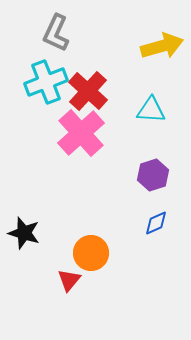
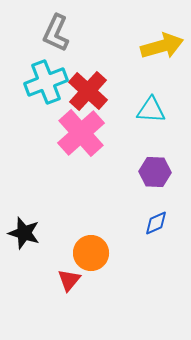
purple hexagon: moved 2 px right, 3 px up; rotated 20 degrees clockwise
